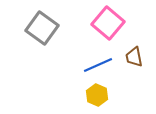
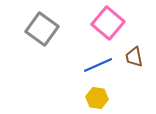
gray square: moved 1 px down
yellow hexagon: moved 3 px down; rotated 15 degrees counterclockwise
